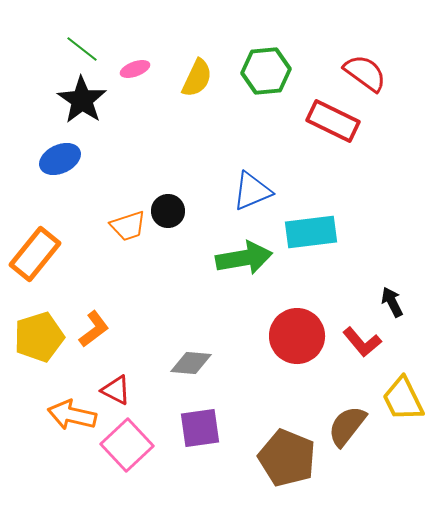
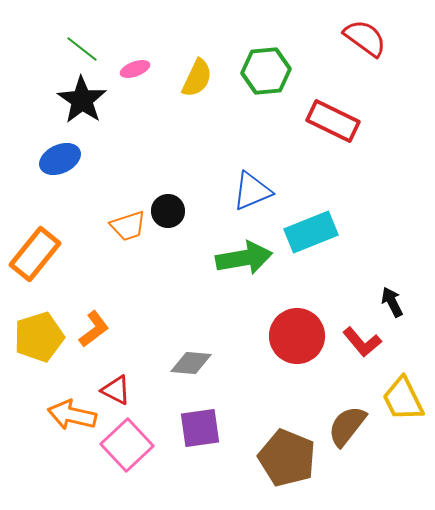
red semicircle: moved 35 px up
cyan rectangle: rotated 15 degrees counterclockwise
